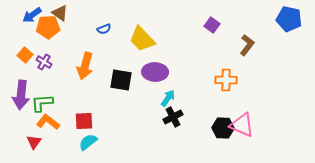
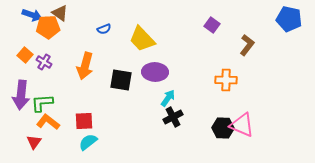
blue arrow: rotated 126 degrees counterclockwise
